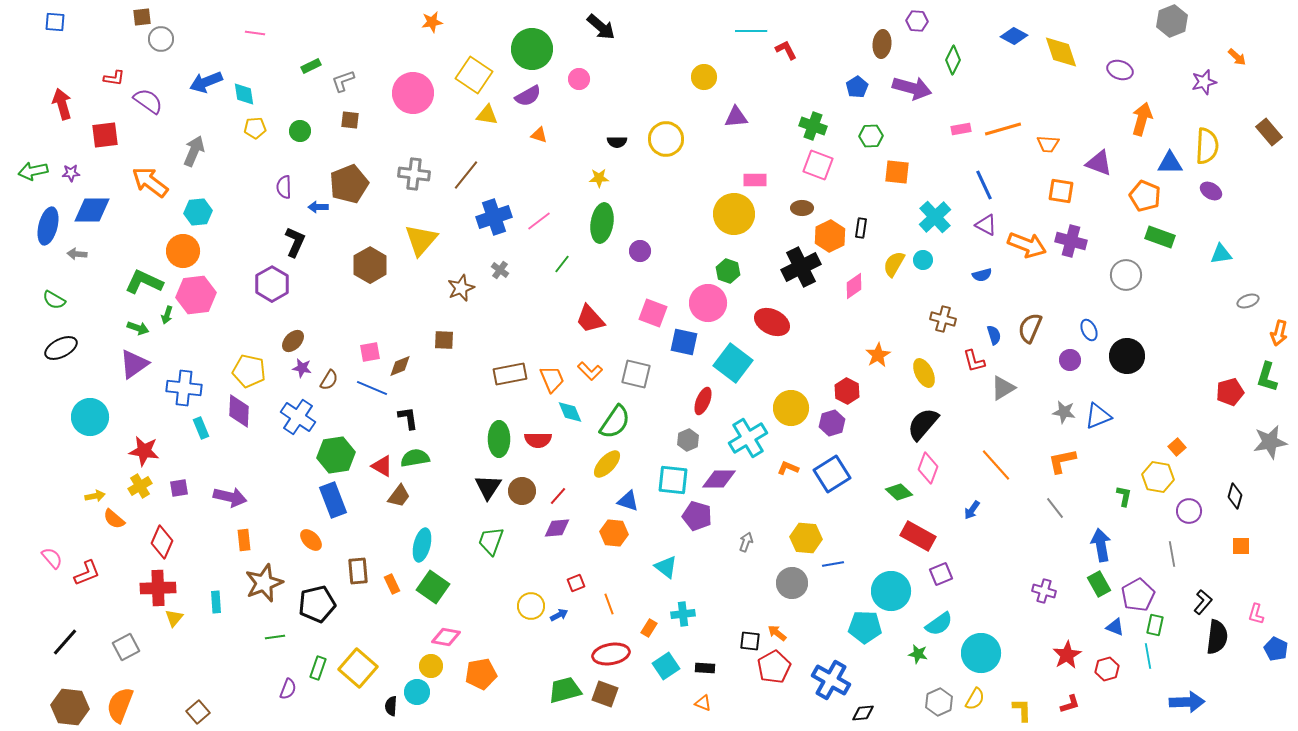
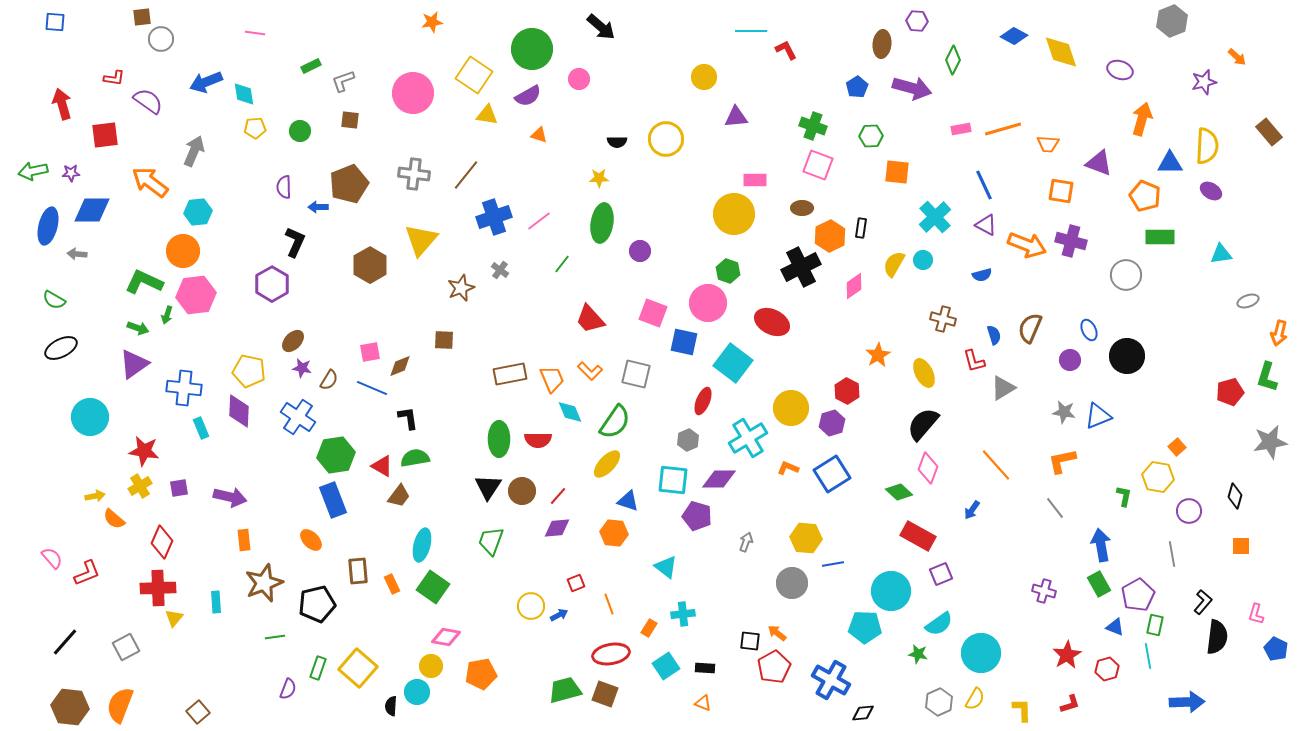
green rectangle at (1160, 237): rotated 20 degrees counterclockwise
